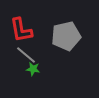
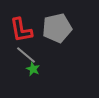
gray pentagon: moved 9 px left, 8 px up
green star: rotated 16 degrees clockwise
